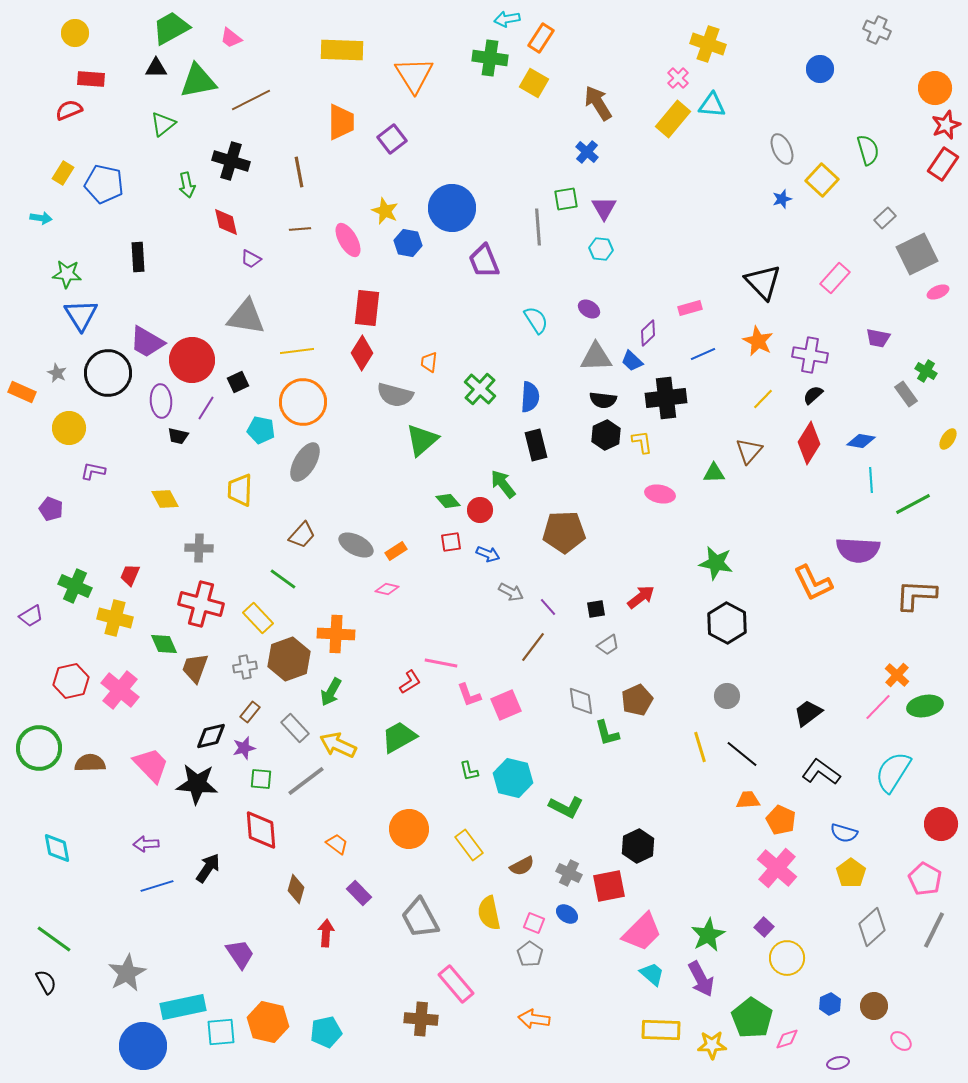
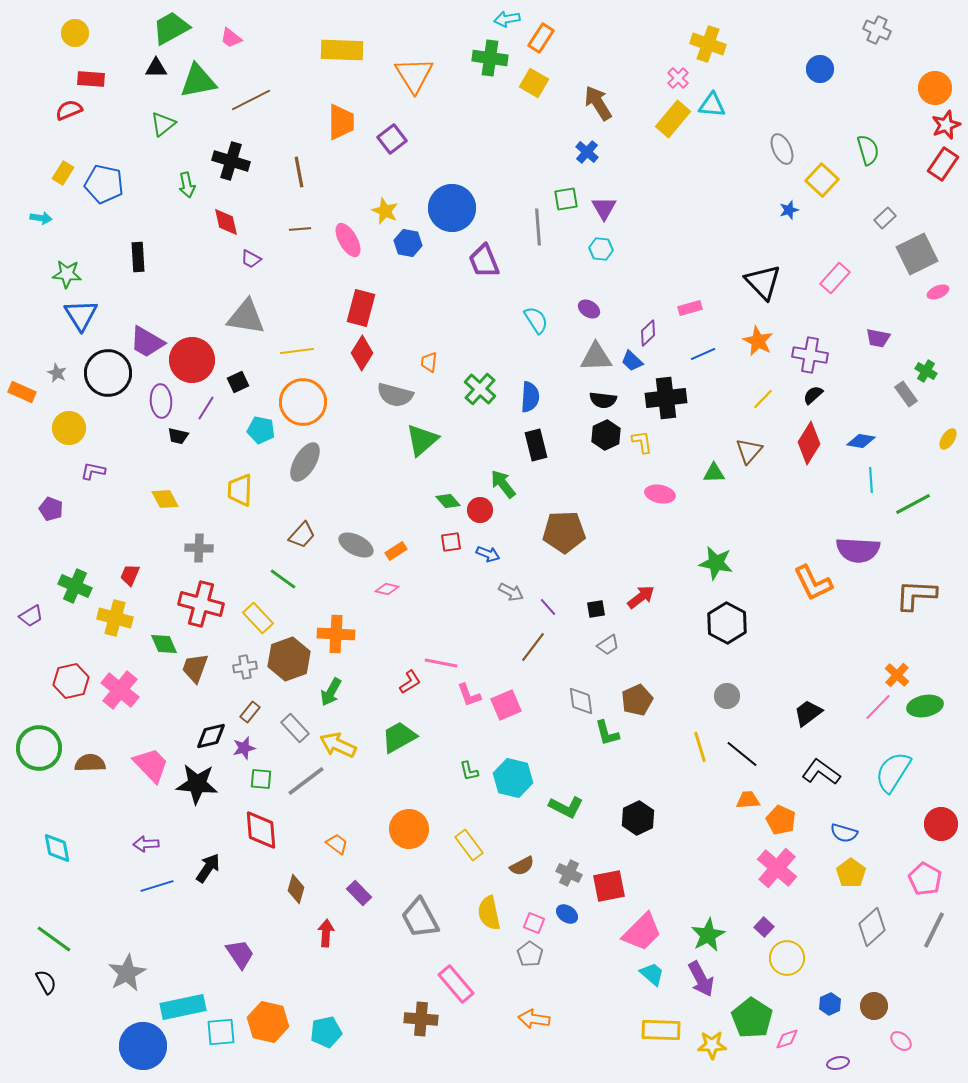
blue star at (782, 199): moved 7 px right, 11 px down
red rectangle at (367, 308): moved 6 px left; rotated 9 degrees clockwise
black hexagon at (638, 846): moved 28 px up
